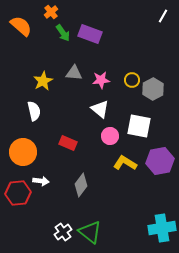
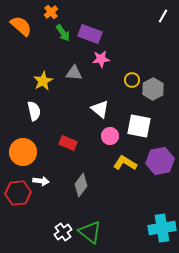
pink star: moved 21 px up
